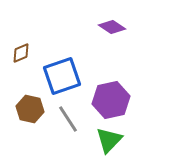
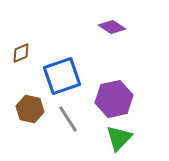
purple hexagon: moved 3 px right, 1 px up
green triangle: moved 10 px right, 2 px up
